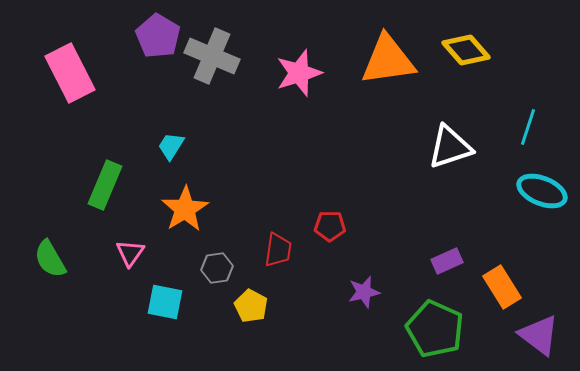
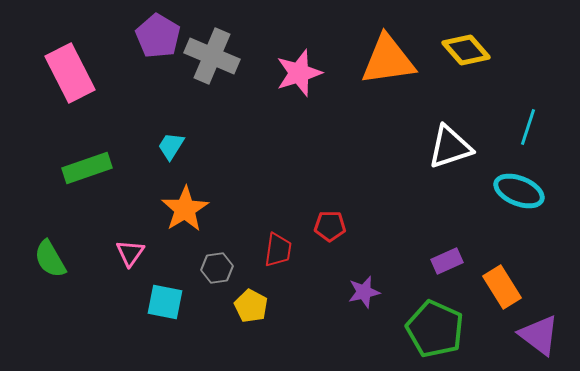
green rectangle: moved 18 px left, 17 px up; rotated 48 degrees clockwise
cyan ellipse: moved 23 px left
